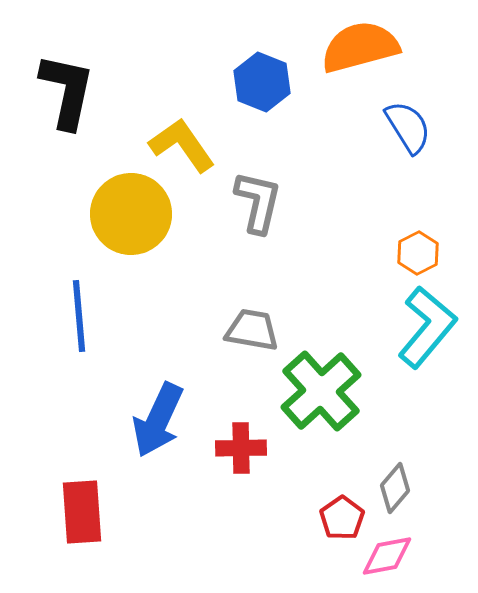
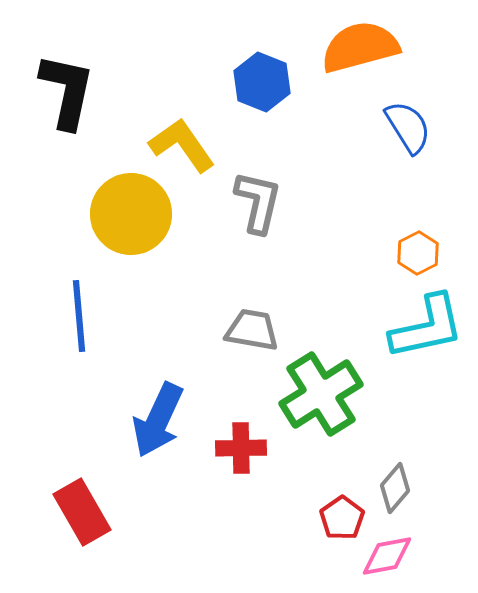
cyan L-shape: rotated 38 degrees clockwise
green cross: moved 3 px down; rotated 10 degrees clockwise
red rectangle: rotated 26 degrees counterclockwise
